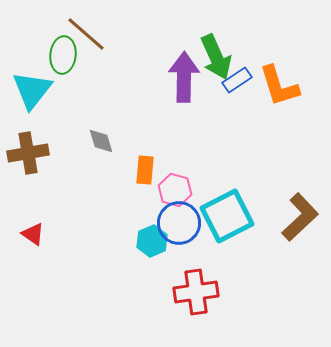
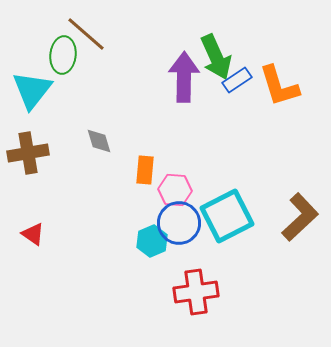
gray diamond: moved 2 px left
pink hexagon: rotated 12 degrees counterclockwise
